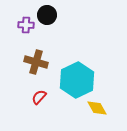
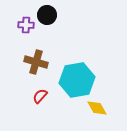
cyan hexagon: rotated 16 degrees clockwise
red semicircle: moved 1 px right, 1 px up
